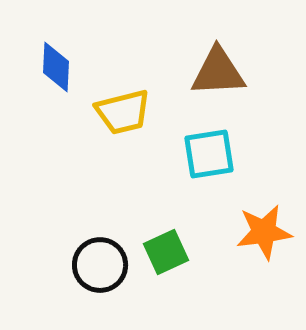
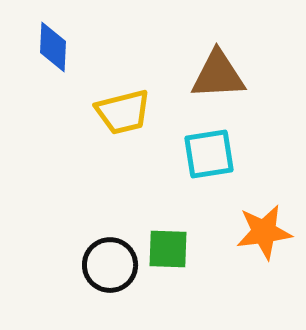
blue diamond: moved 3 px left, 20 px up
brown triangle: moved 3 px down
green square: moved 2 px right, 3 px up; rotated 27 degrees clockwise
black circle: moved 10 px right
